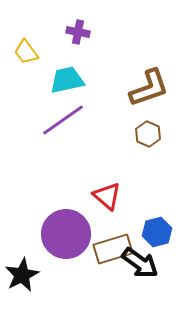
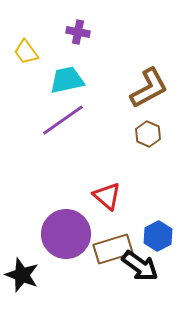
brown L-shape: rotated 9 degrees counterclockwise
blue hexagon: moved 1 px right, 4 px down; rotated 12 degrees counterclockwise
black arrow: moved 3 px down
black star: rotated 24 degrees counterclockwise
